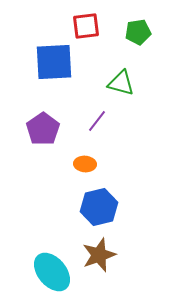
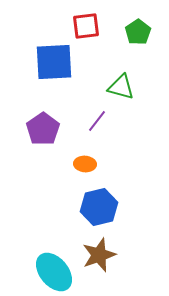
green pentagon: rotated 25 degrees counterclockwise
green triangle: moved 4 px down
cyan ellipse: moved 2 px right
